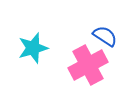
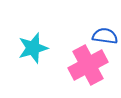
blue semicircle: rotated 25 degrees counterclockwise
